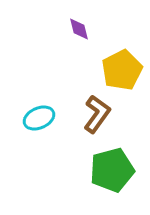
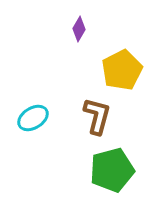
purple diamond: rotated 45 degrees clockwise
brown L-shape: moved 2 px down; rotated 21 degrees counterclockwise
cyan ellipse: moved 6 px left; rotated 8 degrees counterclockwise
